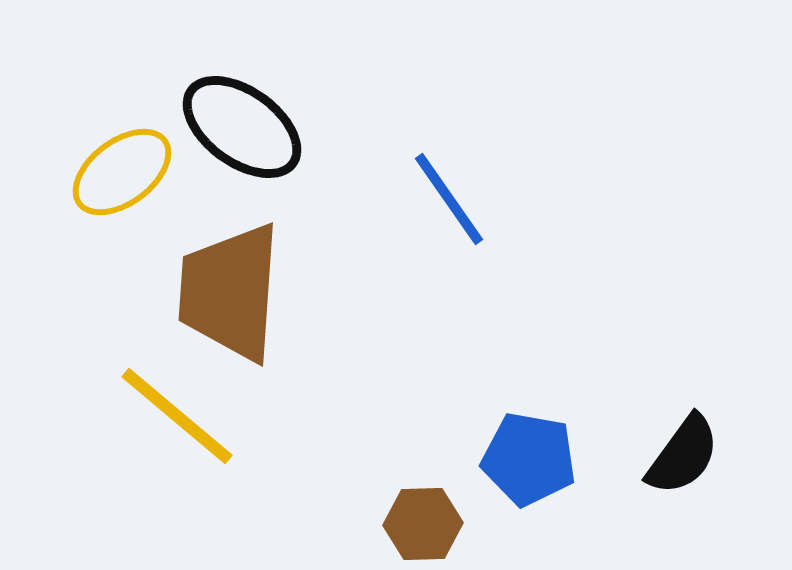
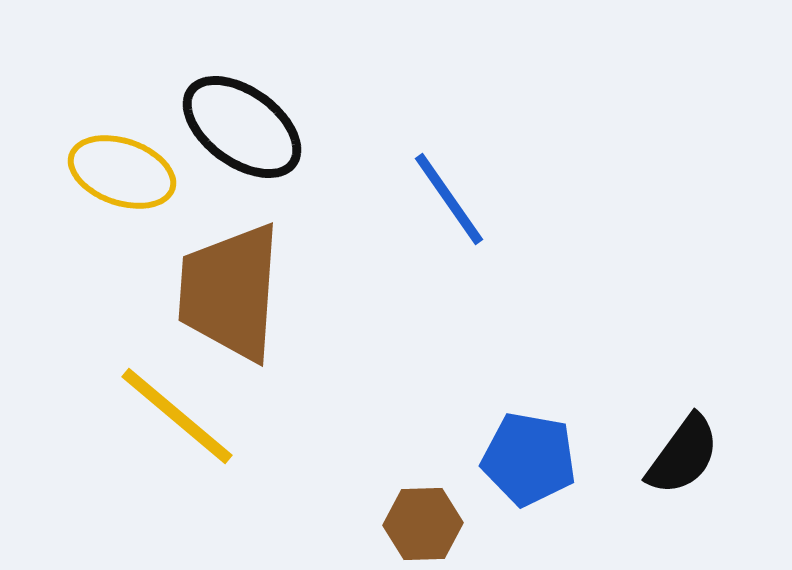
yellow ellipse: rotated 56 degrees clockwise
